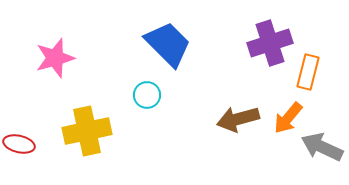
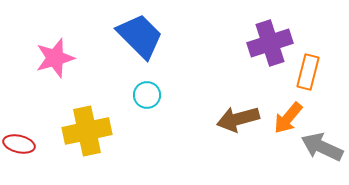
blue trapezoid: moved 28 px left, 8 px up
